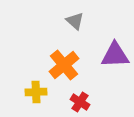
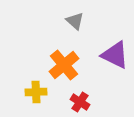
purple triangle: rotated 28 degrees clockwise
